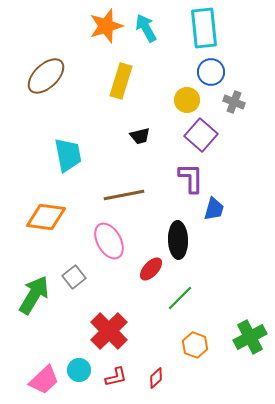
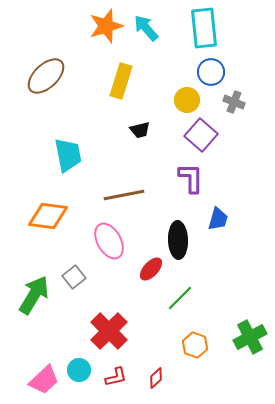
cyan arrow: rotated 12 degrees counterclockwise
black trapezoid: moved 6 px up
blue trapezoid: moved 4 px right, 10 px down
orange diamond: moved 2 px right, 1 px up
